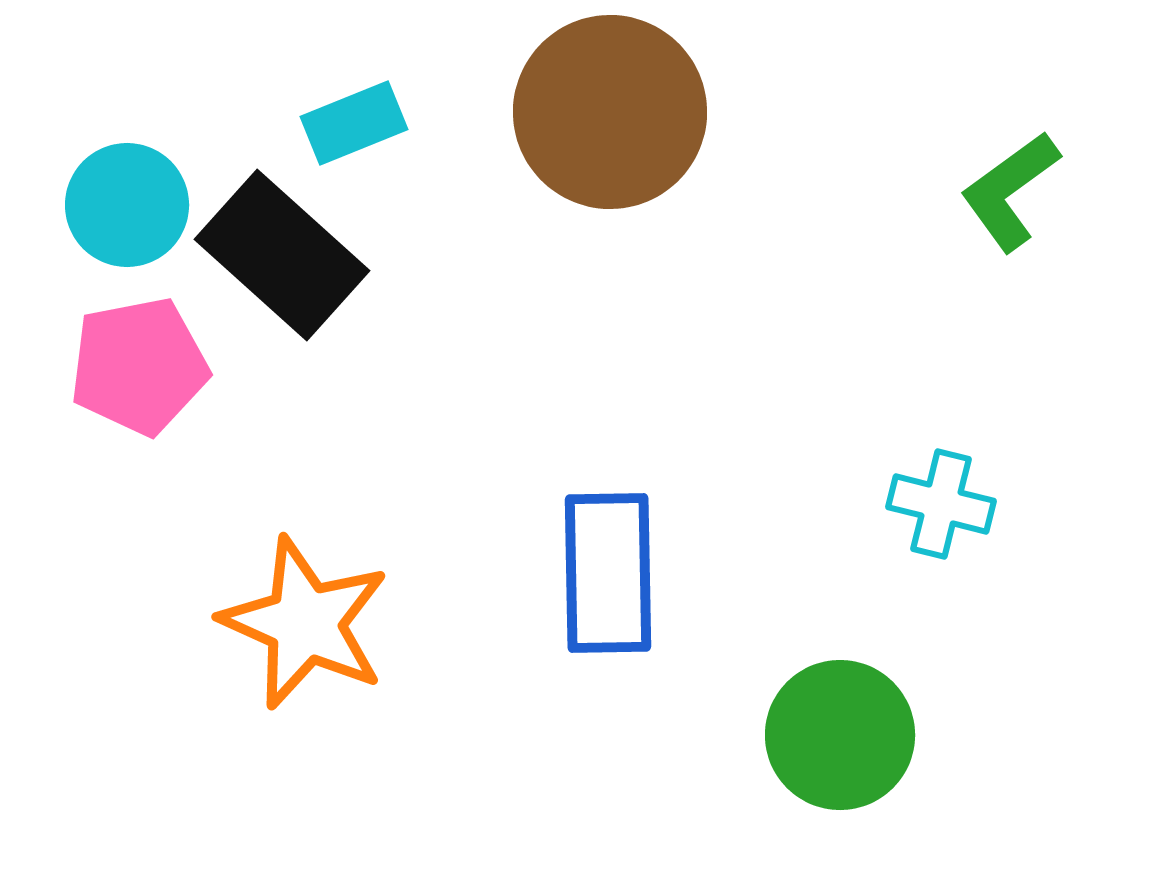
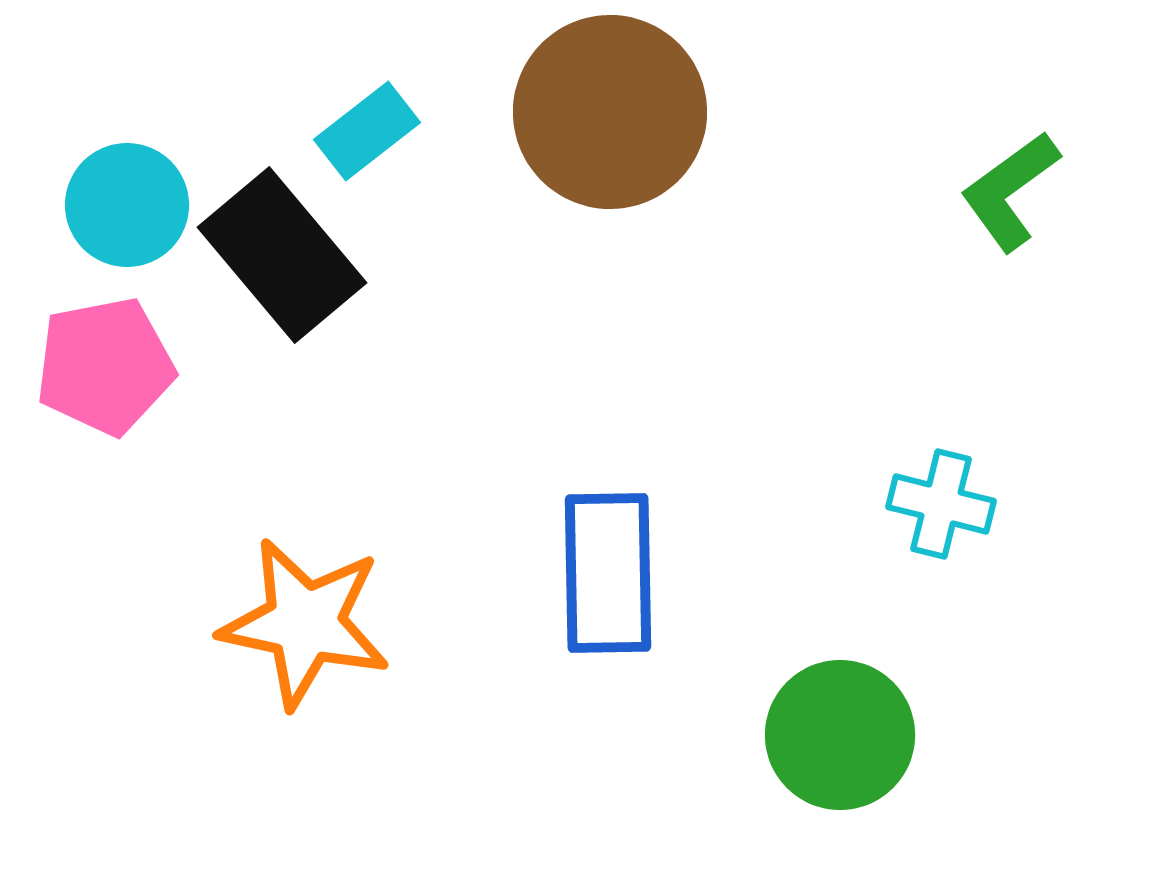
cyan rectangle: moved 13 px right, 8 px down; rotated 16 degrees counterclockwise
black rectangle: rotated 8 degrees clockwise
pink pentagon: moved 34 px left
orange star: rotated 12 degrees counterclockwise
